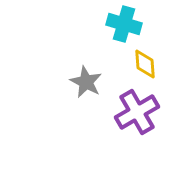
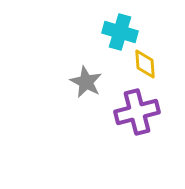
cyan cross: moved 4 px left, 8 px down
purple cross: rotated 15 degrees clockwise
